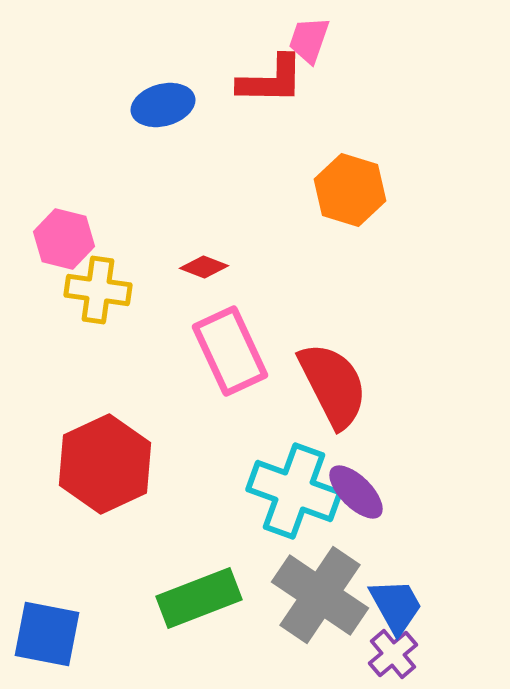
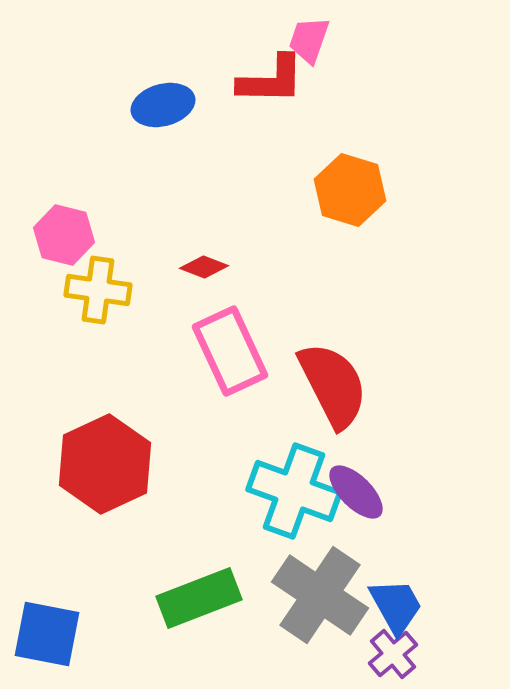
pink hexagon: moved 4 px up
